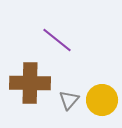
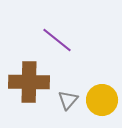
brown cross: moved 1 px left, 1 px up
gray triangle: moved 1 px left
